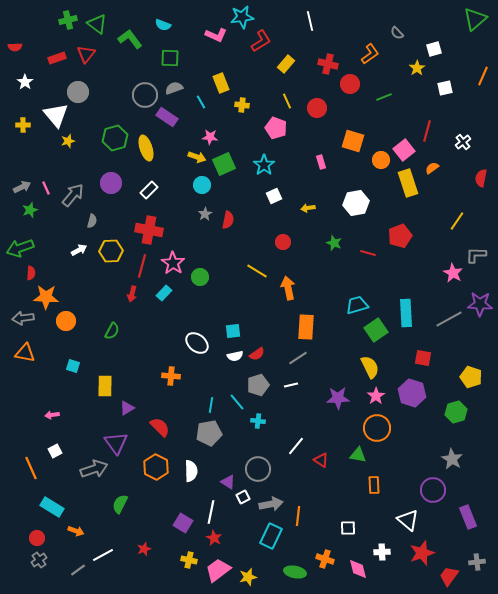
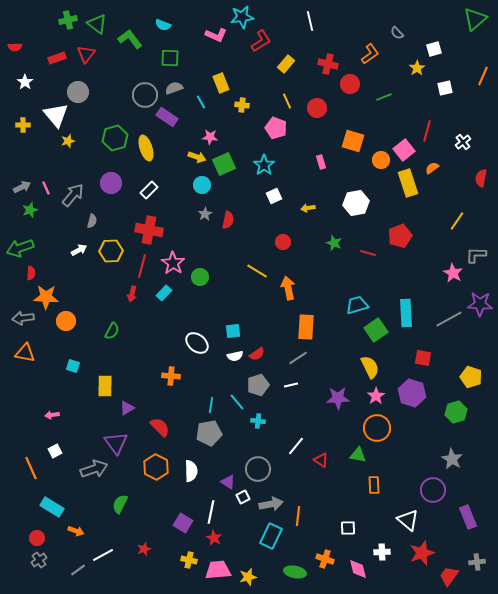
pink trapezoid at (218, 570): rotated 32 degrees clockwise
